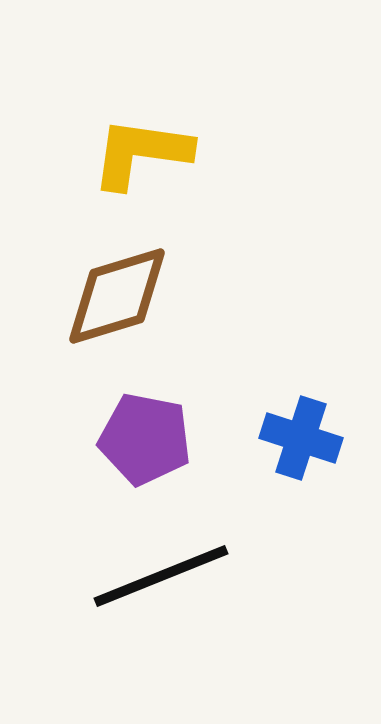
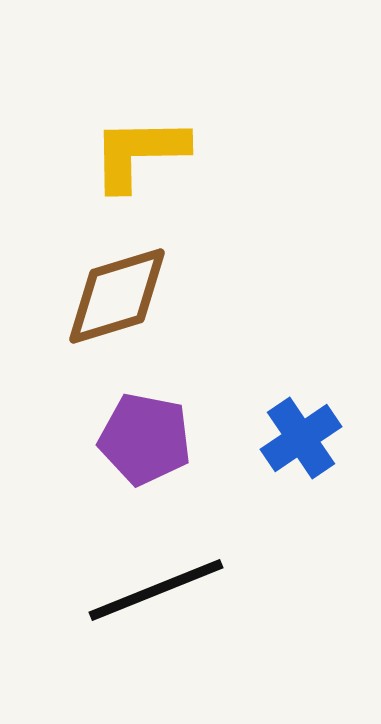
yellow L-shape: moved 2 px left; rotated 9 degrees counterclockwise
blue cross: rotated 38 degrees clockwise
black line: moved 5 px left, 14 px down
